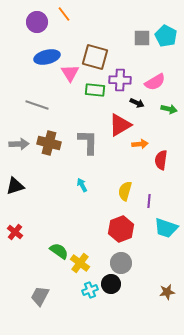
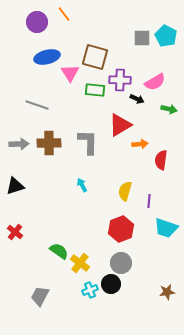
black arrow: moved 4 px up
brown cross: rotated 15 degrees counterclockwise
